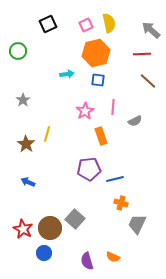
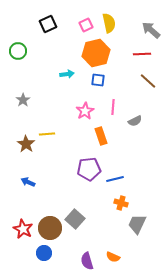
yellow line: rotated 70 degrees clockwise
